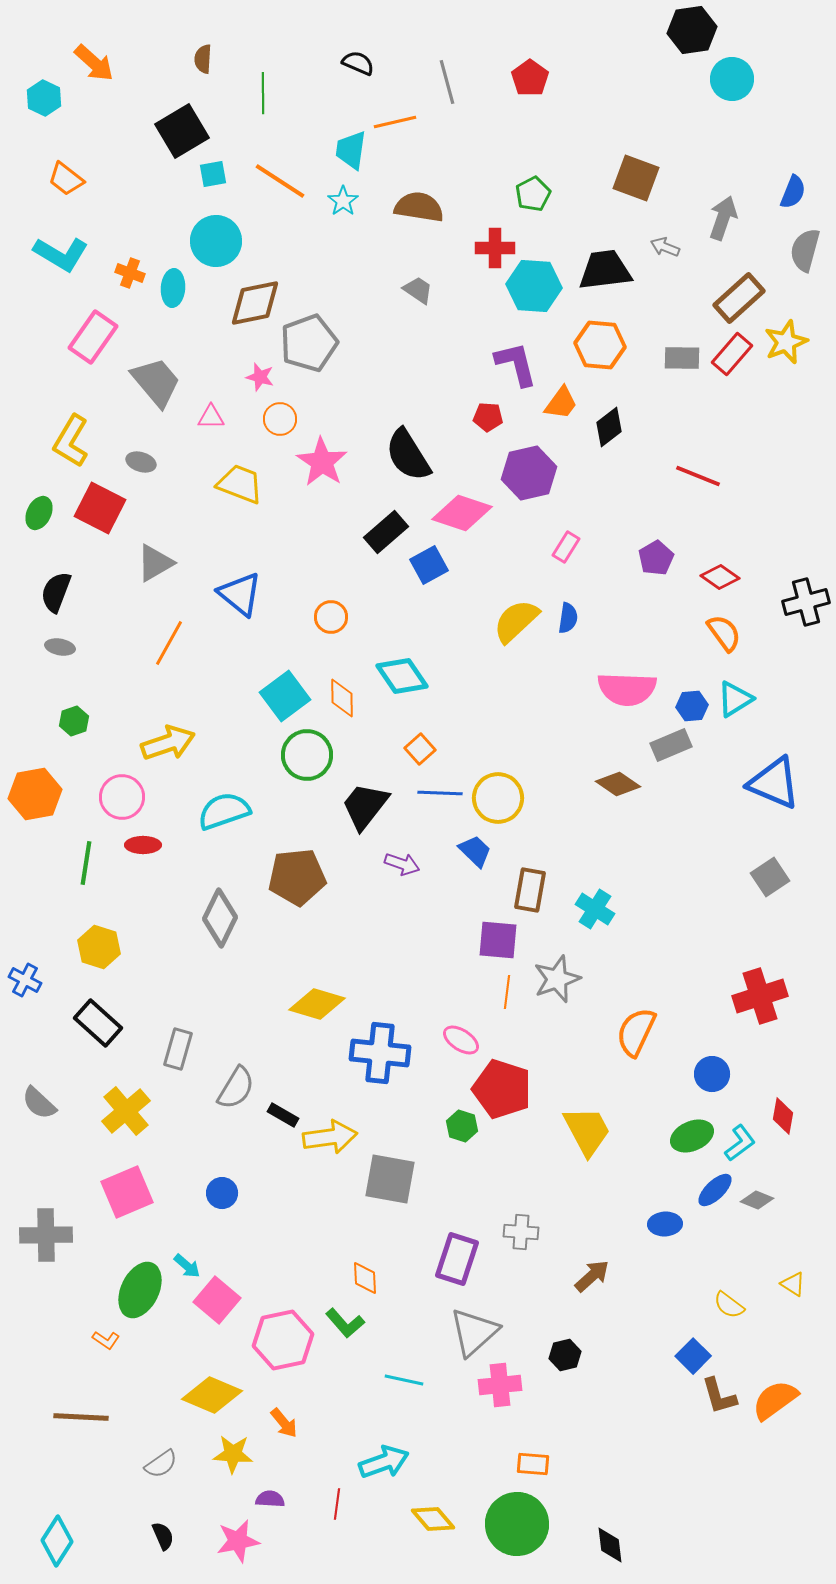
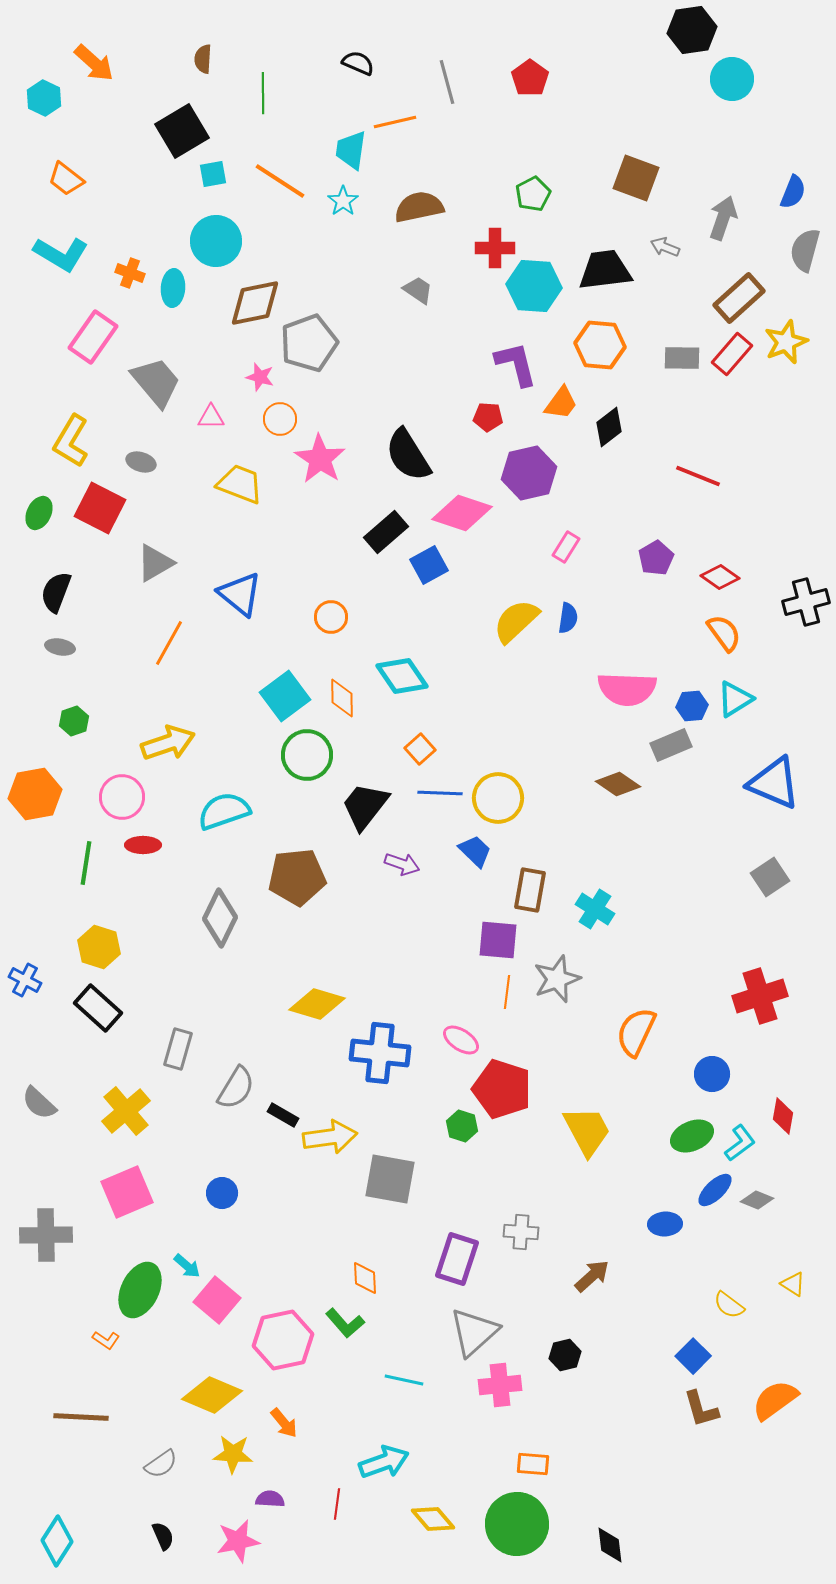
brown semicircle at (419, 207): rotated 21 degrees counterclockwise
pink star at (322, 462): moved 2 px left, 3 px up
black rectangle at (98, 1023): moved 15 px up
brown L-shape at (719, 1396): moved 18 px left, 13 px down
